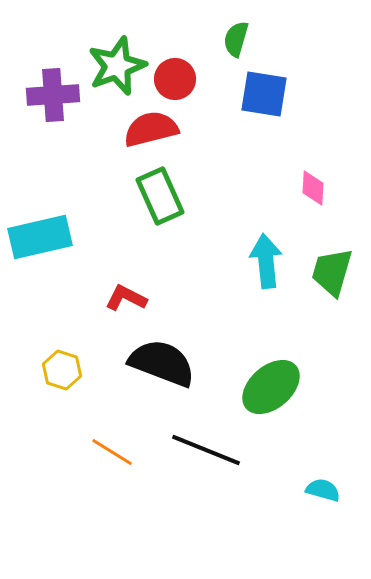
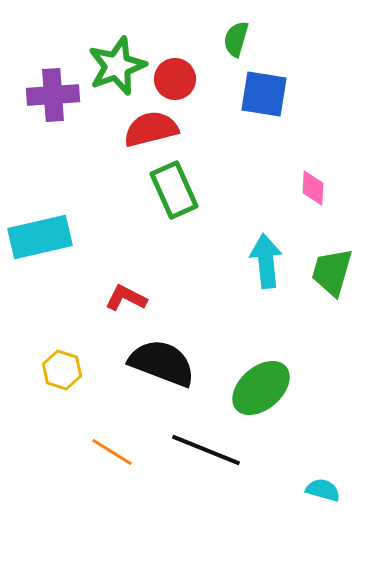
green rectangle: moved 14 px right, 6 px up
green ellipse: moved 10 px left, 1 px down
